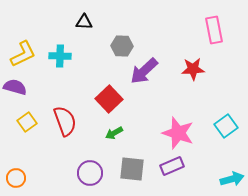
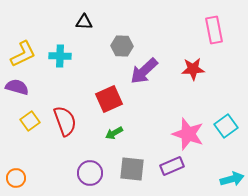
purple semicircle: moved 2 px right
red square: rotated 20 degrees clockwise
yellow square: moved 3 px right, 1 px up
pink star: moved 10 px right, 1 px down
